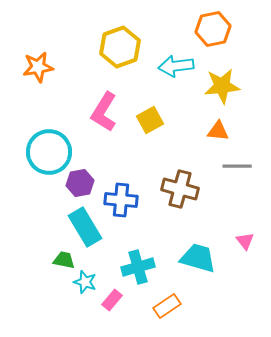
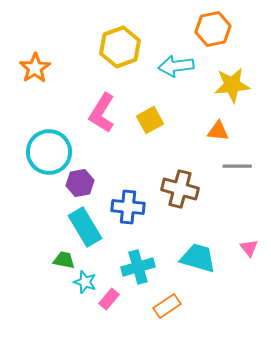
orange star: moved 3 px left, 1 px down; rotated 24 degrees counterclockwise
yellow star: moved 10 px right, 1 px up
pink L-shape: moved 2 px left, 1 px down
blue cross: moved 7 px right, 7 px down
pink triangle: moved 4 px right, 7 px down
pink rectangle: moved 3 px left, 1 px up
